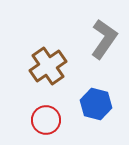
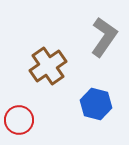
gray L-shape: moved 2 px up
red circle: moved 27 px left
